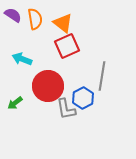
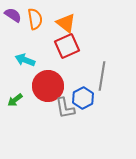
orange triangle: moved 3 px right
cyan arrow: moved 3 px right, 1 px down
green arrow: moved 3 px up
gray L-shape: moved 1 px left, 1 px up
